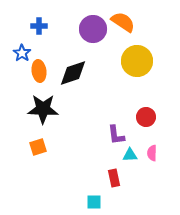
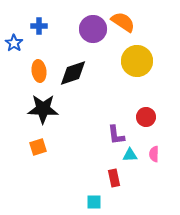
blue star: moved 8 px left, 10 px up
pink semicircle: moved 2 px right, 1 px down
